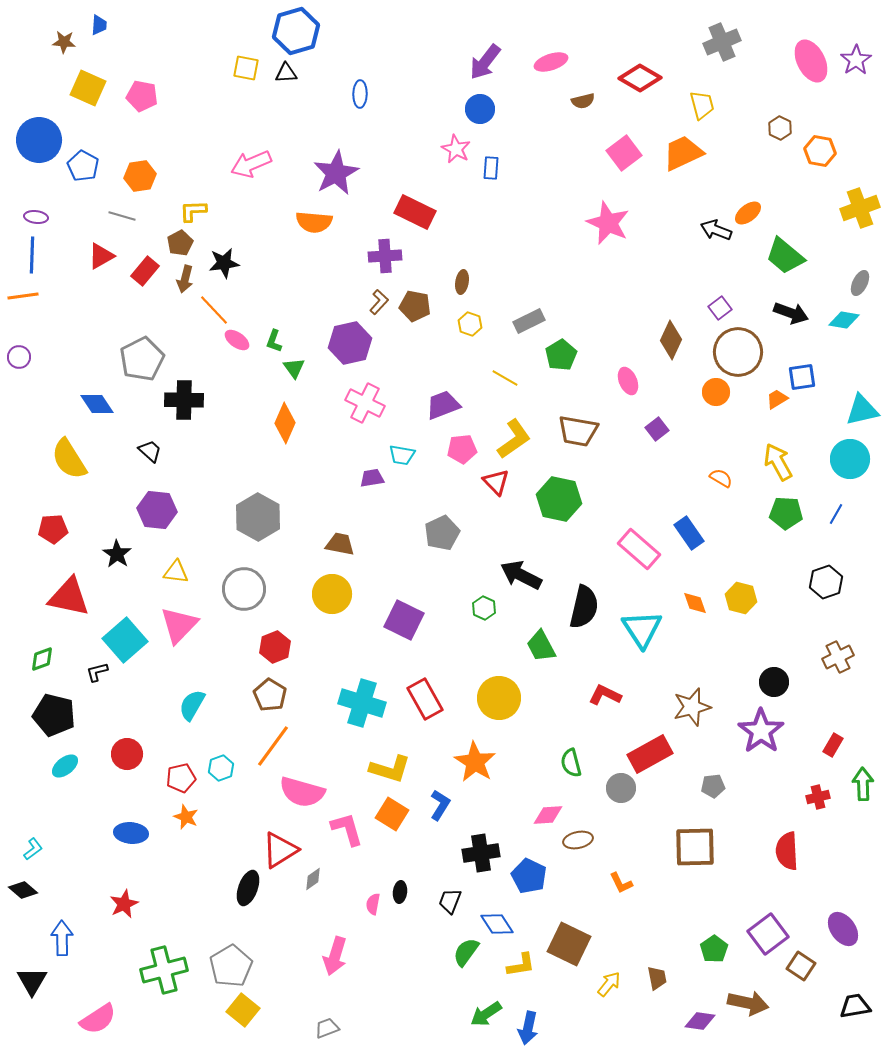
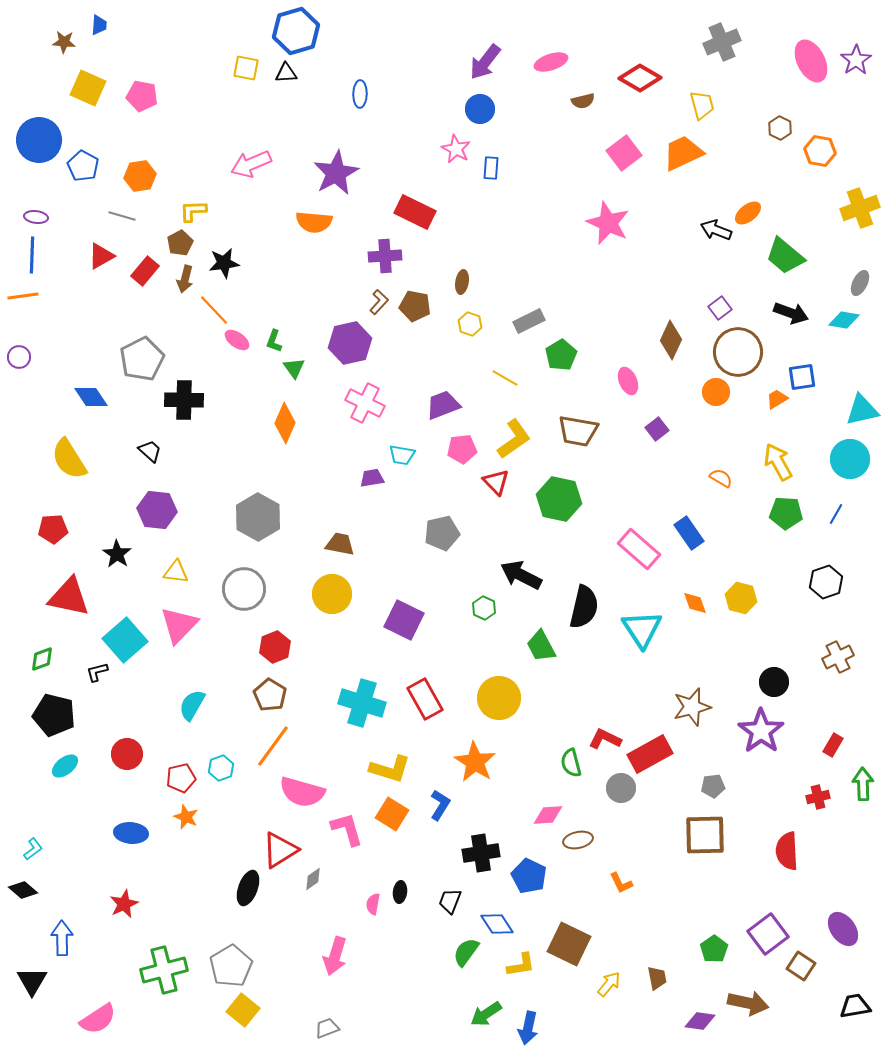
blue diamond at (97, 404): moved 6 px left, 7 px up
gray pentagon at (442, 533): rotated 12 degrees clockwise
red L-shape at (605, 695): moved 44 px down
brown square at (695, 847): moved 10 px right, 12 px up
